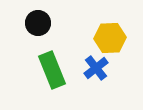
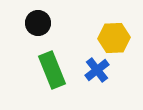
yellow hexagon: moved 4 px right
blue cross: moved 1 px right, 2 px down
